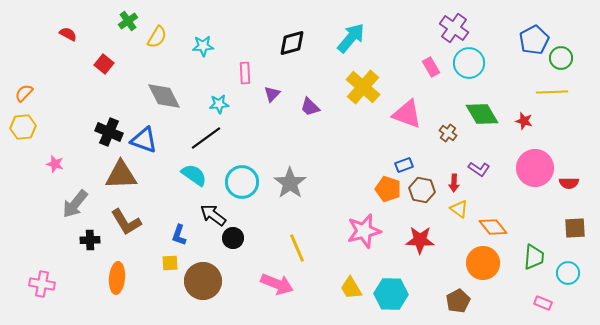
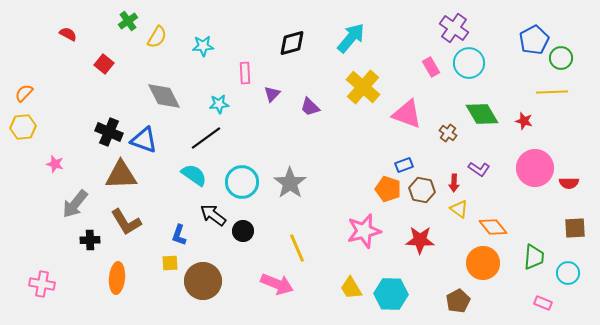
black circle at (233, 238): moved 10 px right, 7 px up
